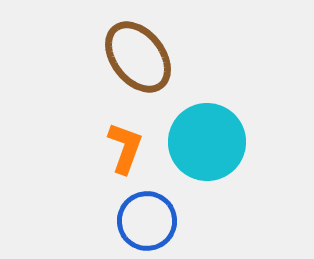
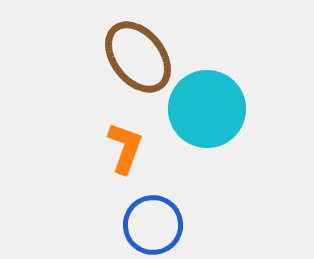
cyan circle: moved 33 px up
blue circle: moved 6 px right, 4 px down
